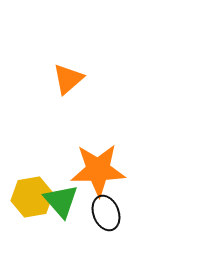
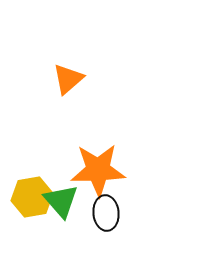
black ellipse: rotated 16 degrees clockwise
